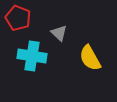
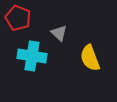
yellow semicircle: rotated 8 degrees clockwise
